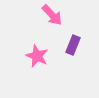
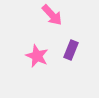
purple rectangle: moved 2 px left, 5 px down
